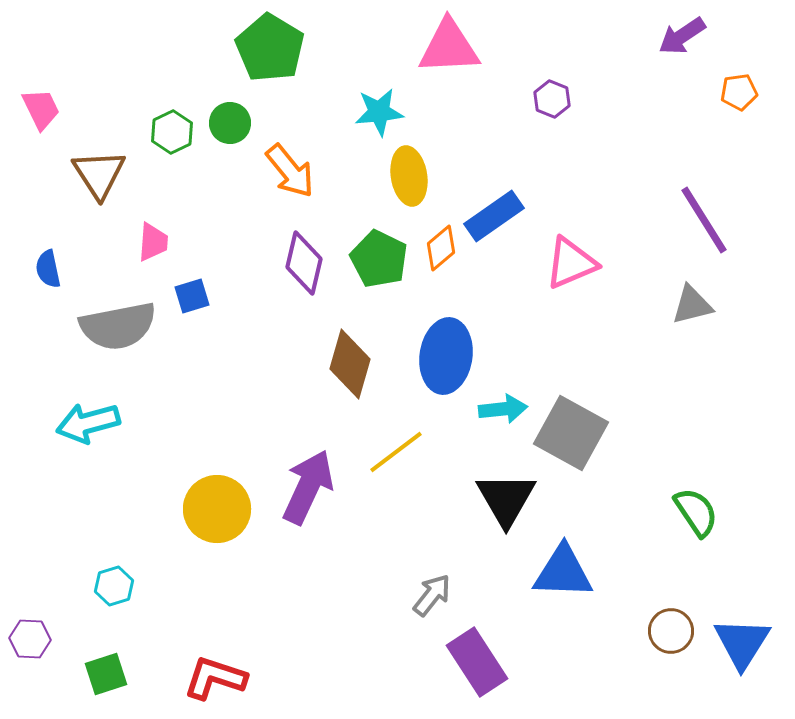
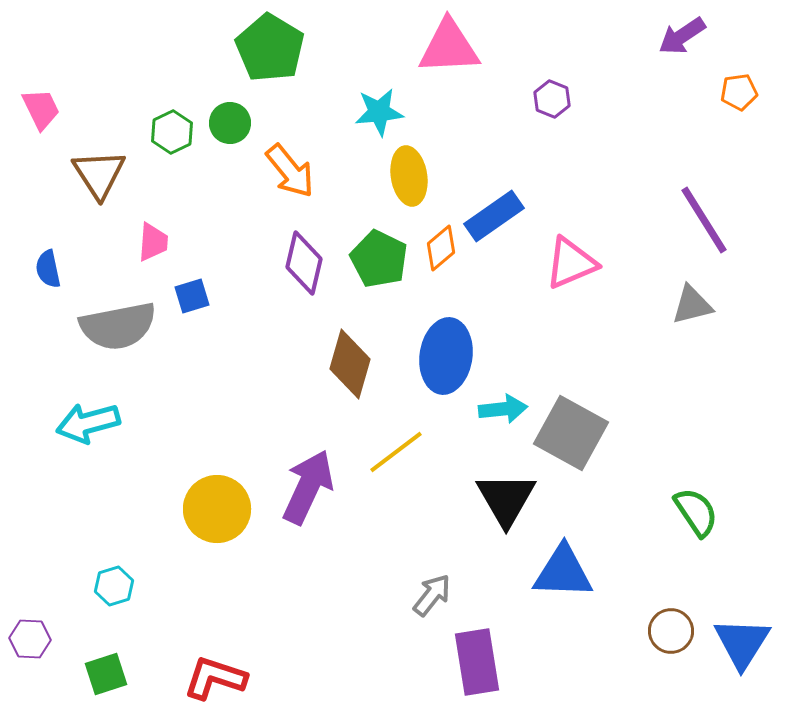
purple rectangle at (477, 662): rotated 24 degrees clockwise
